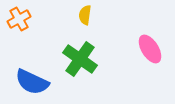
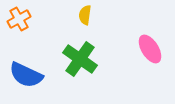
blue semicircle: moved 6 px left, 7 px up
